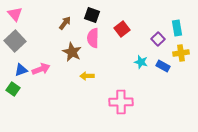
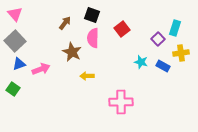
cyan rectangle: moved 2 px left; rotated 28 degrees clockwise
blue triangle: moved 2 px left, 6 px up
